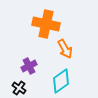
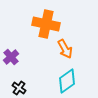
purple cross: moved 18 px left, 9 px up; rotated 14 degrees counterclockwise
cyan diamond: moved 6 px right
